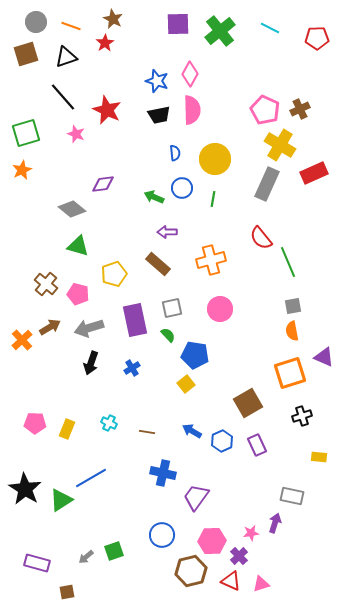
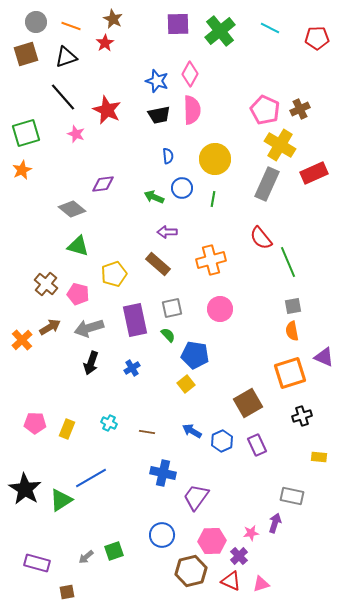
blue semicircle at (175, 153): moved 7 px left, 3 px down
